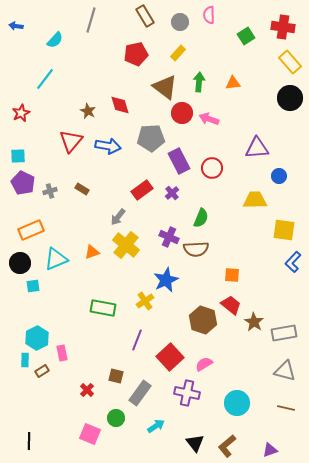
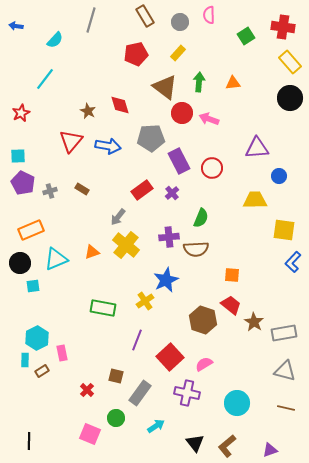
purple cross at (169, 237): rotated 30 degrees counterclockwise
